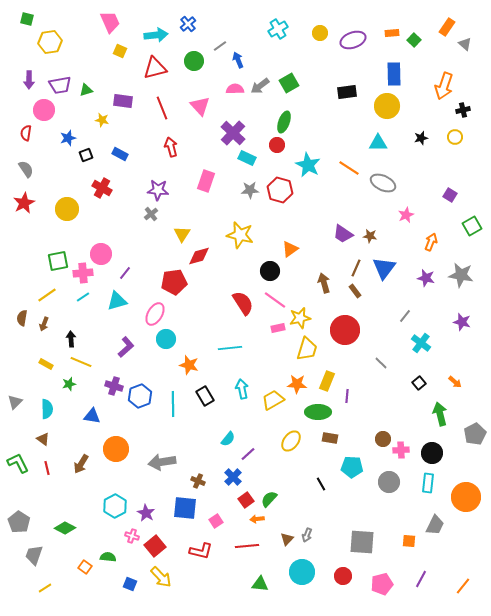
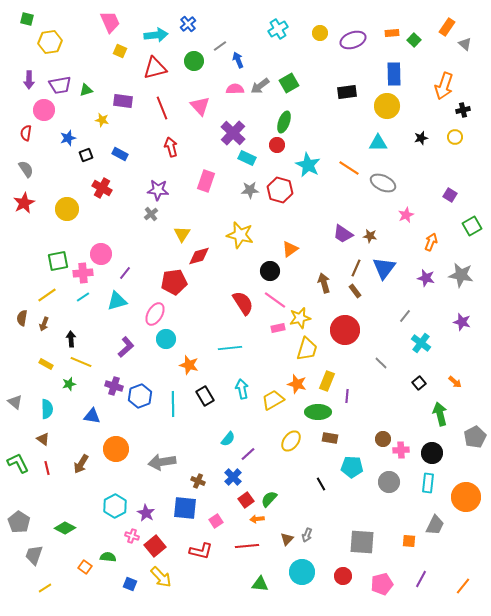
orange star at (297, 384): rotated 12 degrees clockwise
gray triangle at (15, 402): rotated 35 degrees counterclockwise
gray pentagon at (475, 434): moved 3 px down
